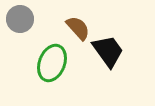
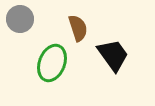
brown semicircle: rotated 24 degrees clockwise
black trapezoid: moved 5 px right, 4 px down
